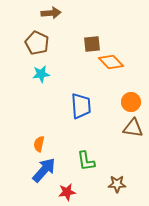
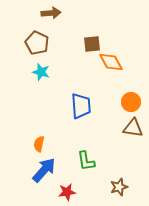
orange diamond: rotated 15 degrees clockwise
cyan star: moved 2 px up; rotated 24 degrees clockwise
brown star: moved 2 px right, 3 px down; rotated 18 degrees counterclockwise
